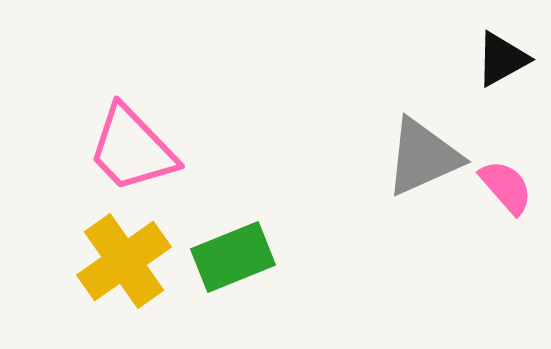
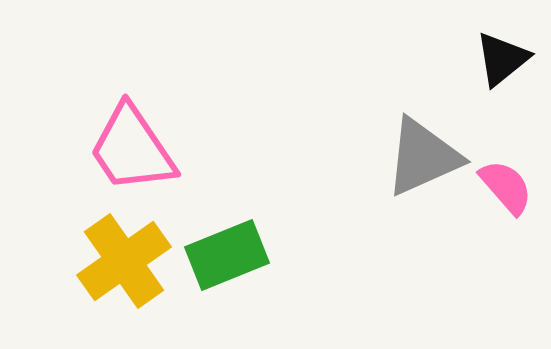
black triangle: rotated 10 degrees counterclockwise
pink trapezoid: rotated 10 degrees clockwise
green rectangle: moved 6 px left, 2 px up
